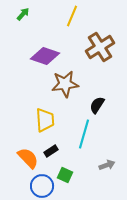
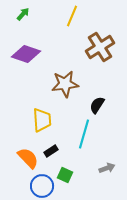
purple diamond: moved 19 px left, 2 px up
yellow trapezoid: moved 3 px left
gray arrow: moved 3 px down
